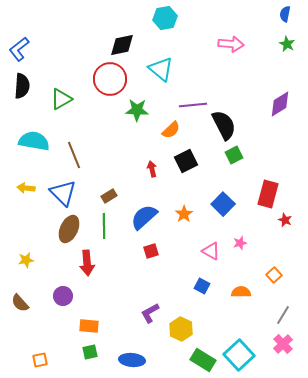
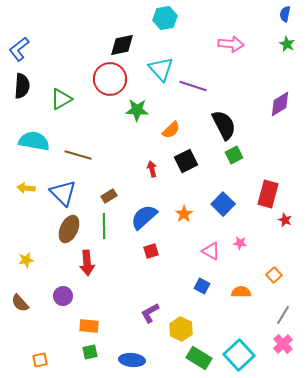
cyan triangle at (161, 69): rotated 8 degrees clockwise
purple line at (193, 105): moved 19 px up; rotated 24 degrees clockwise
brown line at (74, 155): moved 4 px right; rotated 52 degrees counterclockwise
pink star at (240, 243): rotated 24 degrees clockwise
green rectangle at (203, 360): moved 4 px left, 2 px up
